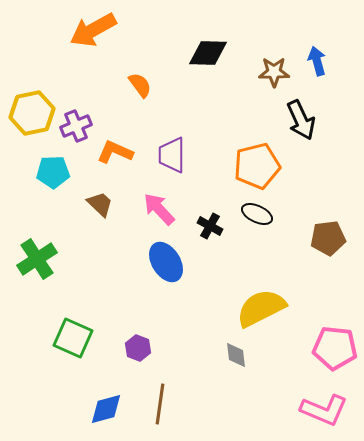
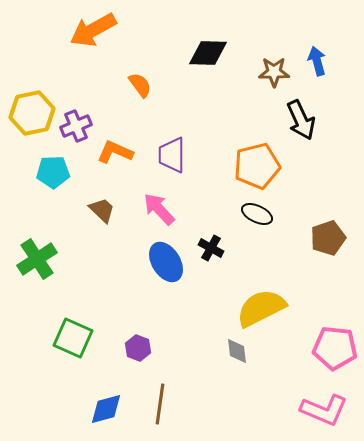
brown trapezoid: moved 2 px right, 6 px down
black cross: moved 1 px right, 22 px down
brown pentagon: rotated 12 degrees counterclockwise
gray diamond: moved 1 px right, 4 px up
